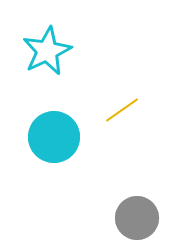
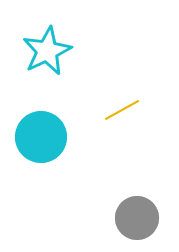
yellow line: rotated 6 degrees clockwise
cyan circle: moved 13 px left
